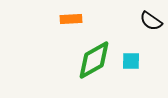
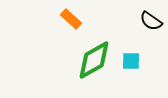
orange rectangle: rotated 45 degrees clockwise
